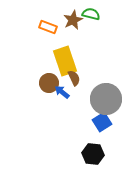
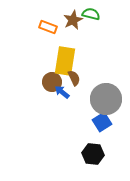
yellow rectangle: rotated 28 degrees clockwise
brown circle: moved 3 px right, 1 px up
